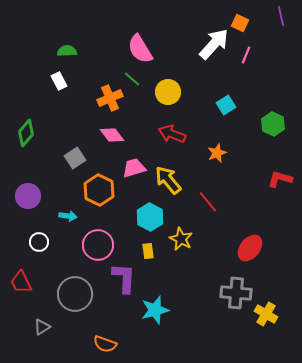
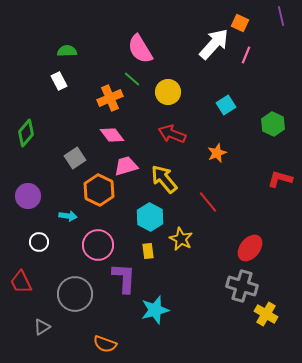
pink trapezoid: moved 8 px left, 2 px up
yellow arrow: moved 4 px left, 1 px up
gray cross: moved 6 px right, 7 px up; rotated 12 degrees clockwise
